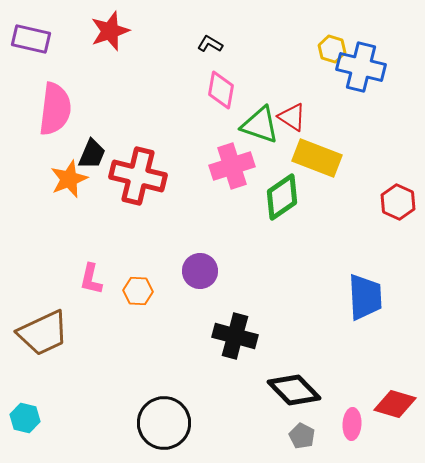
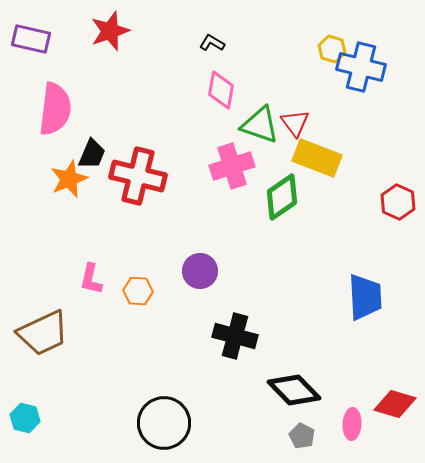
black L-shape: moved 2 px right, 1 px up
red triangle: moved 3 px right, 6 px down; rotated 20 degrees clockwise
